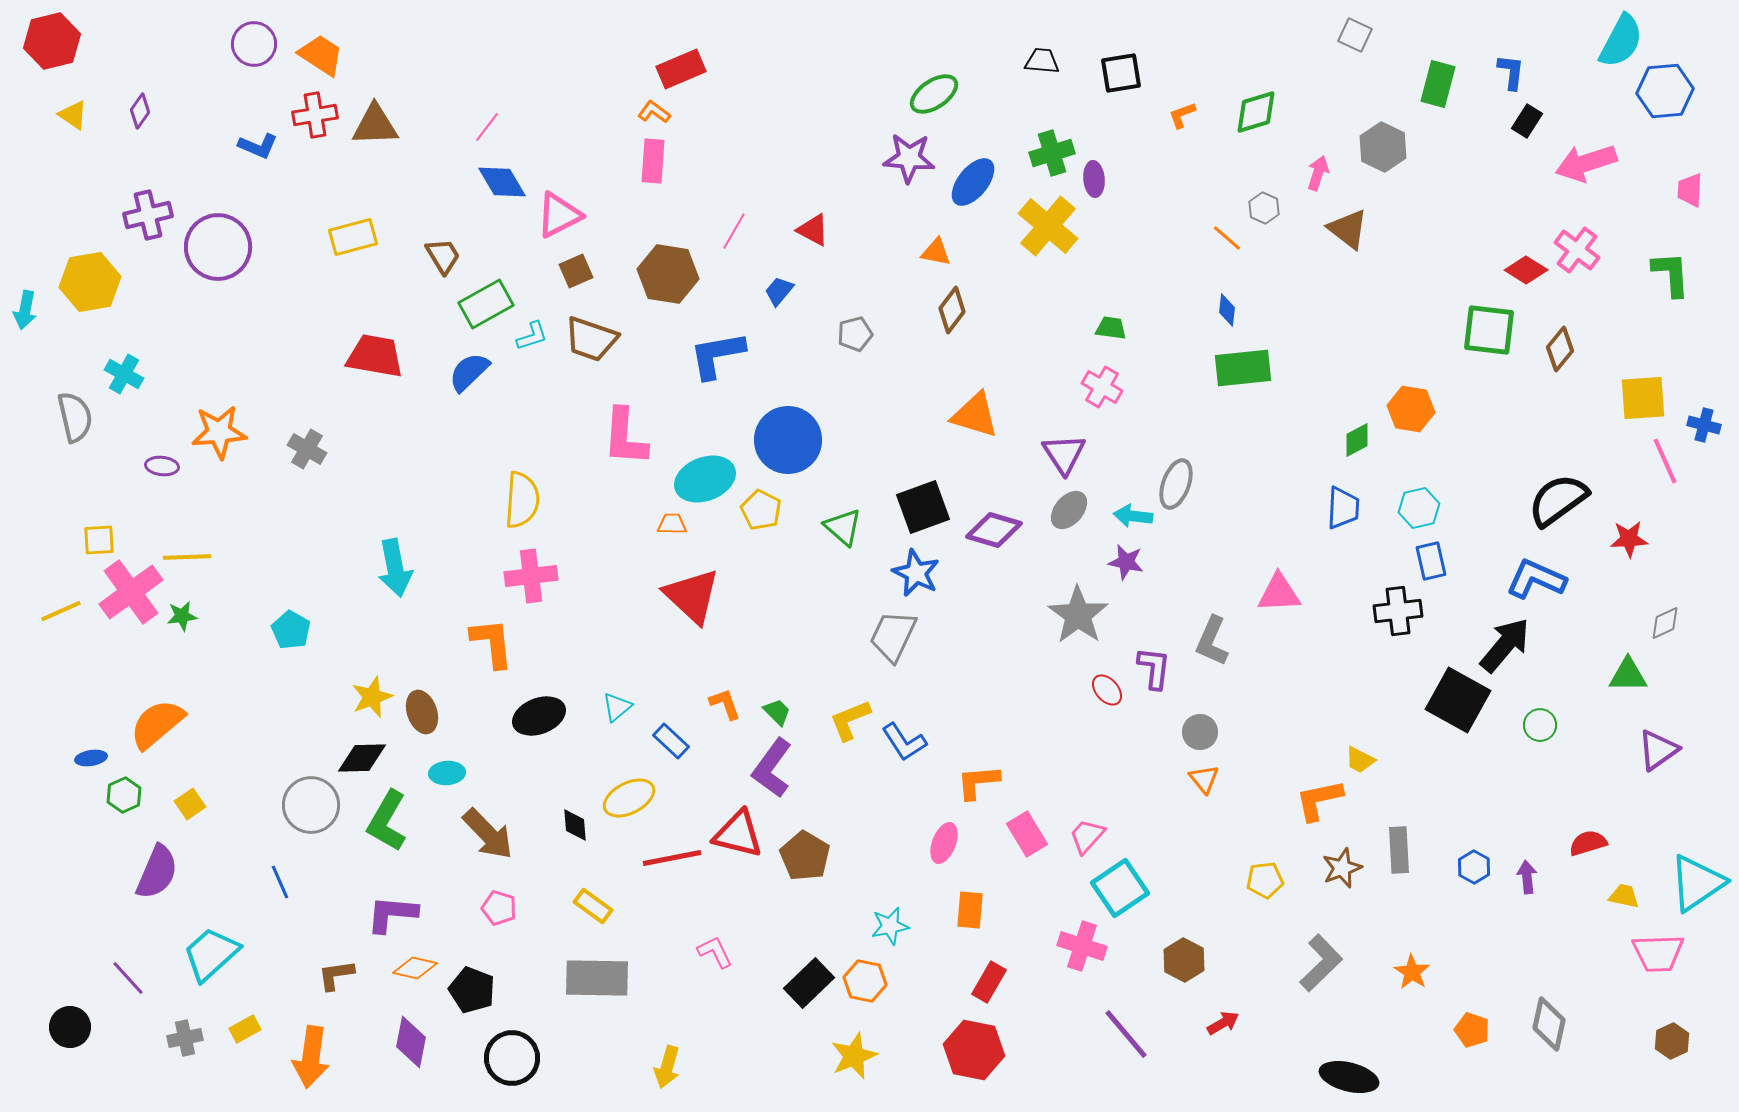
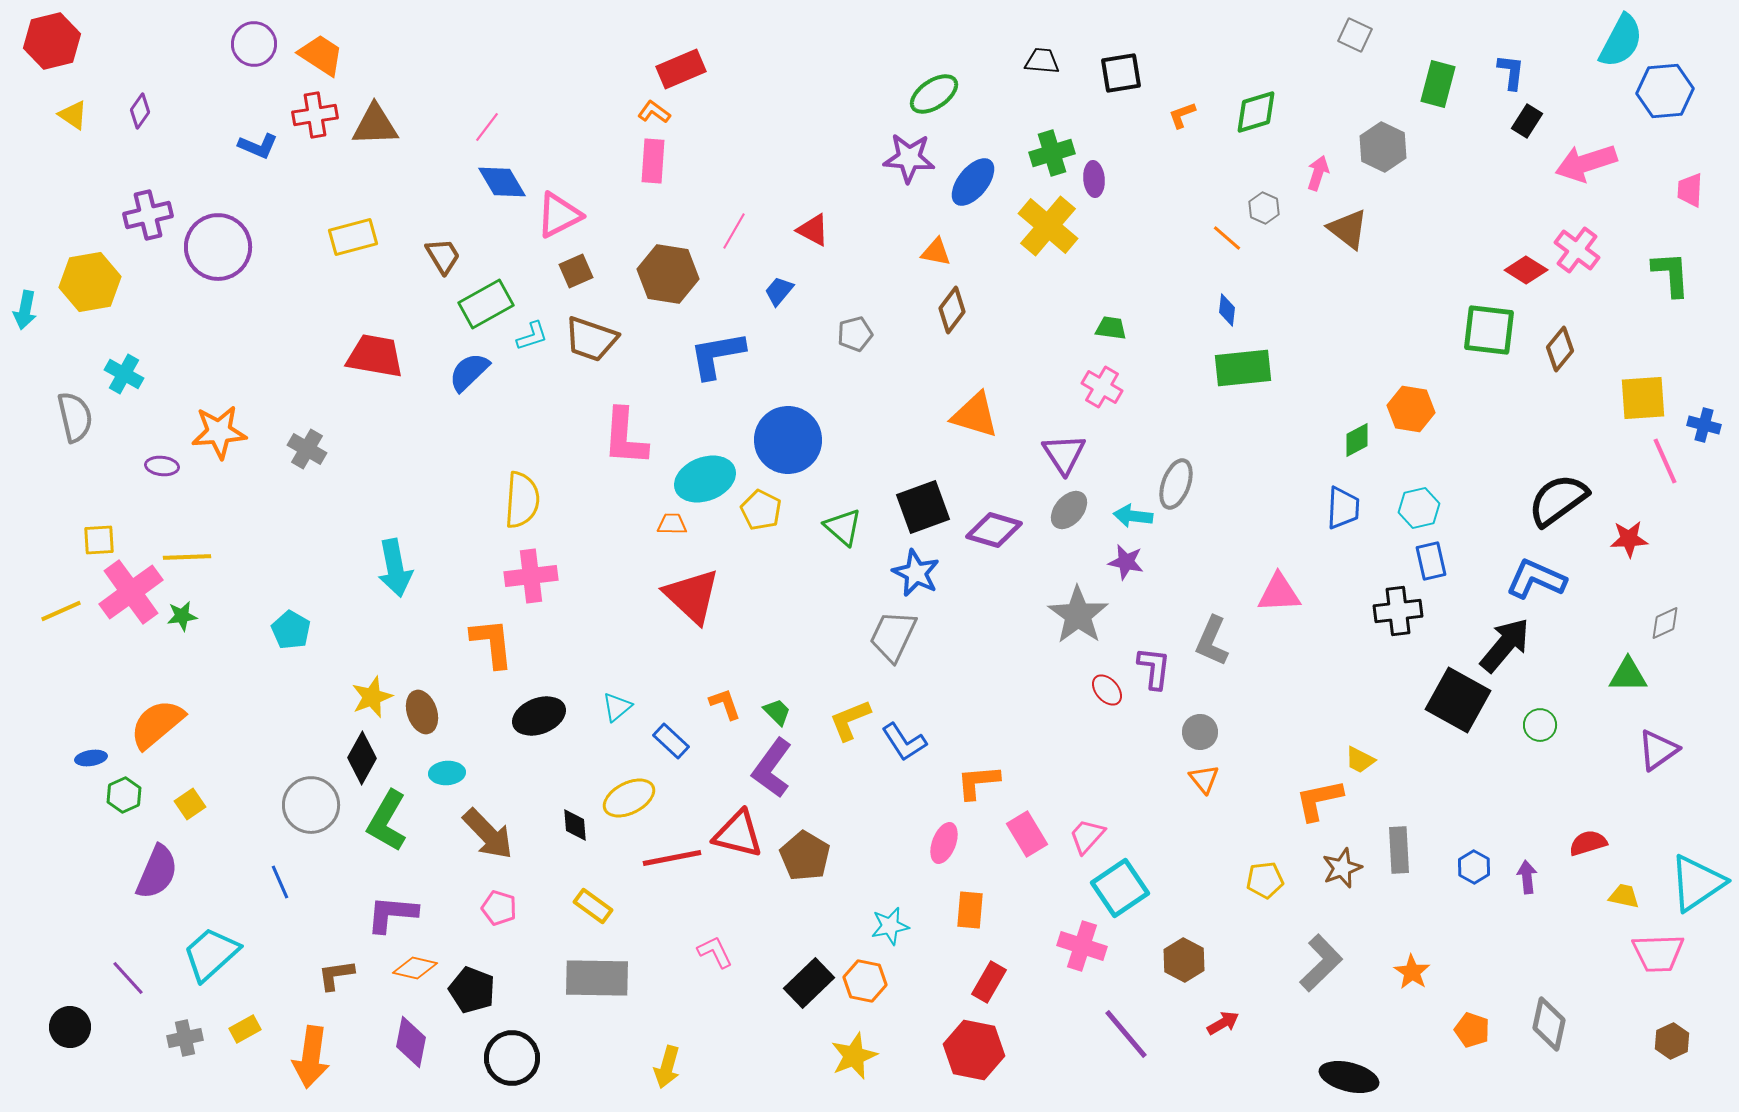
black diamond at (362, 758): rotated 60 degrees counterclockwise
